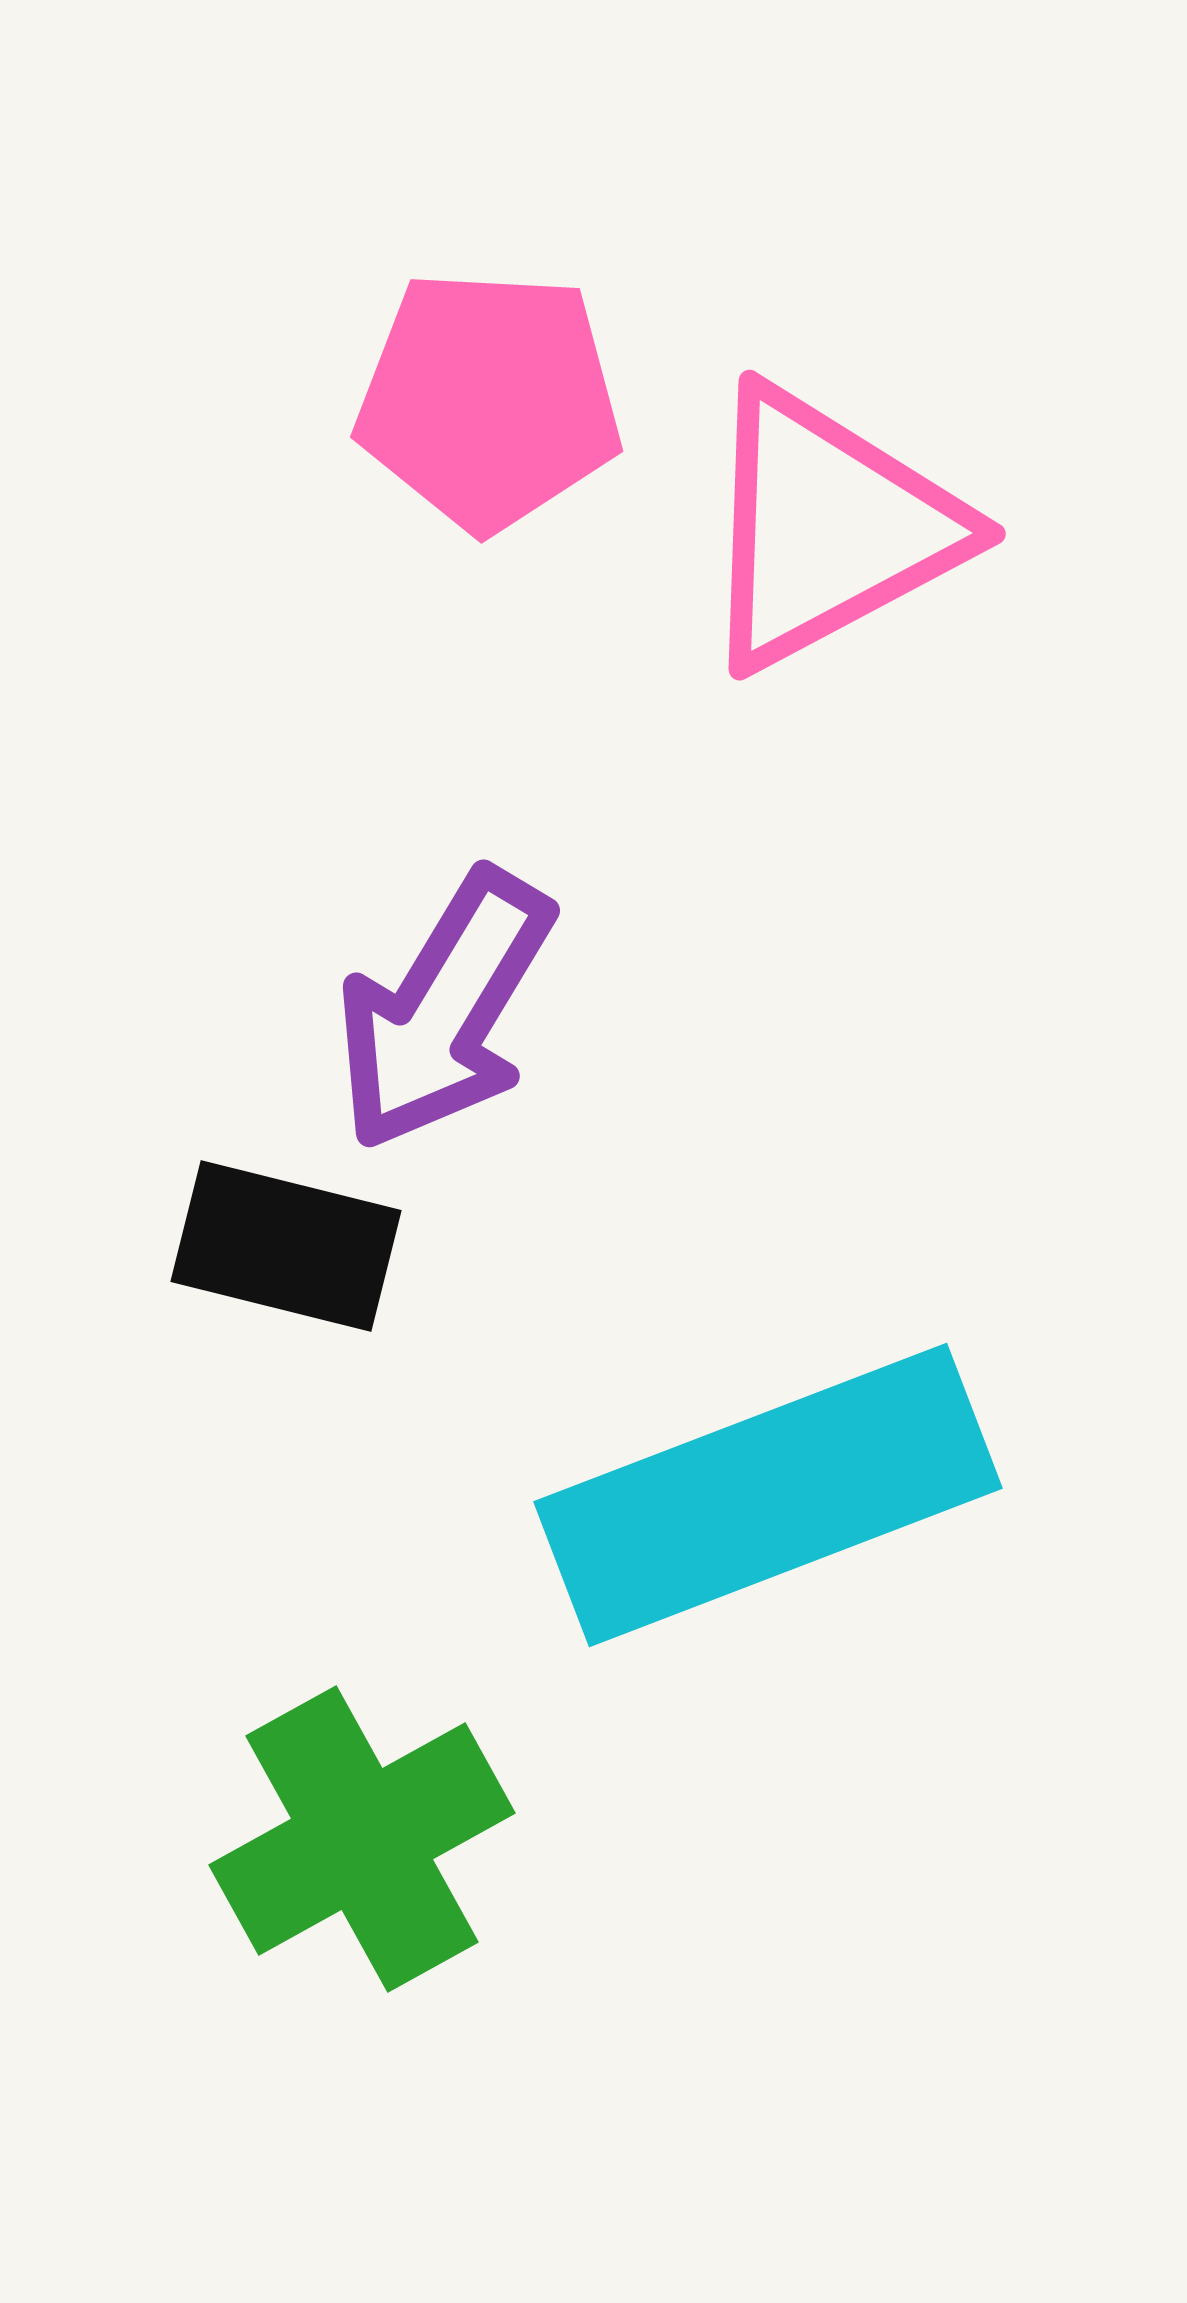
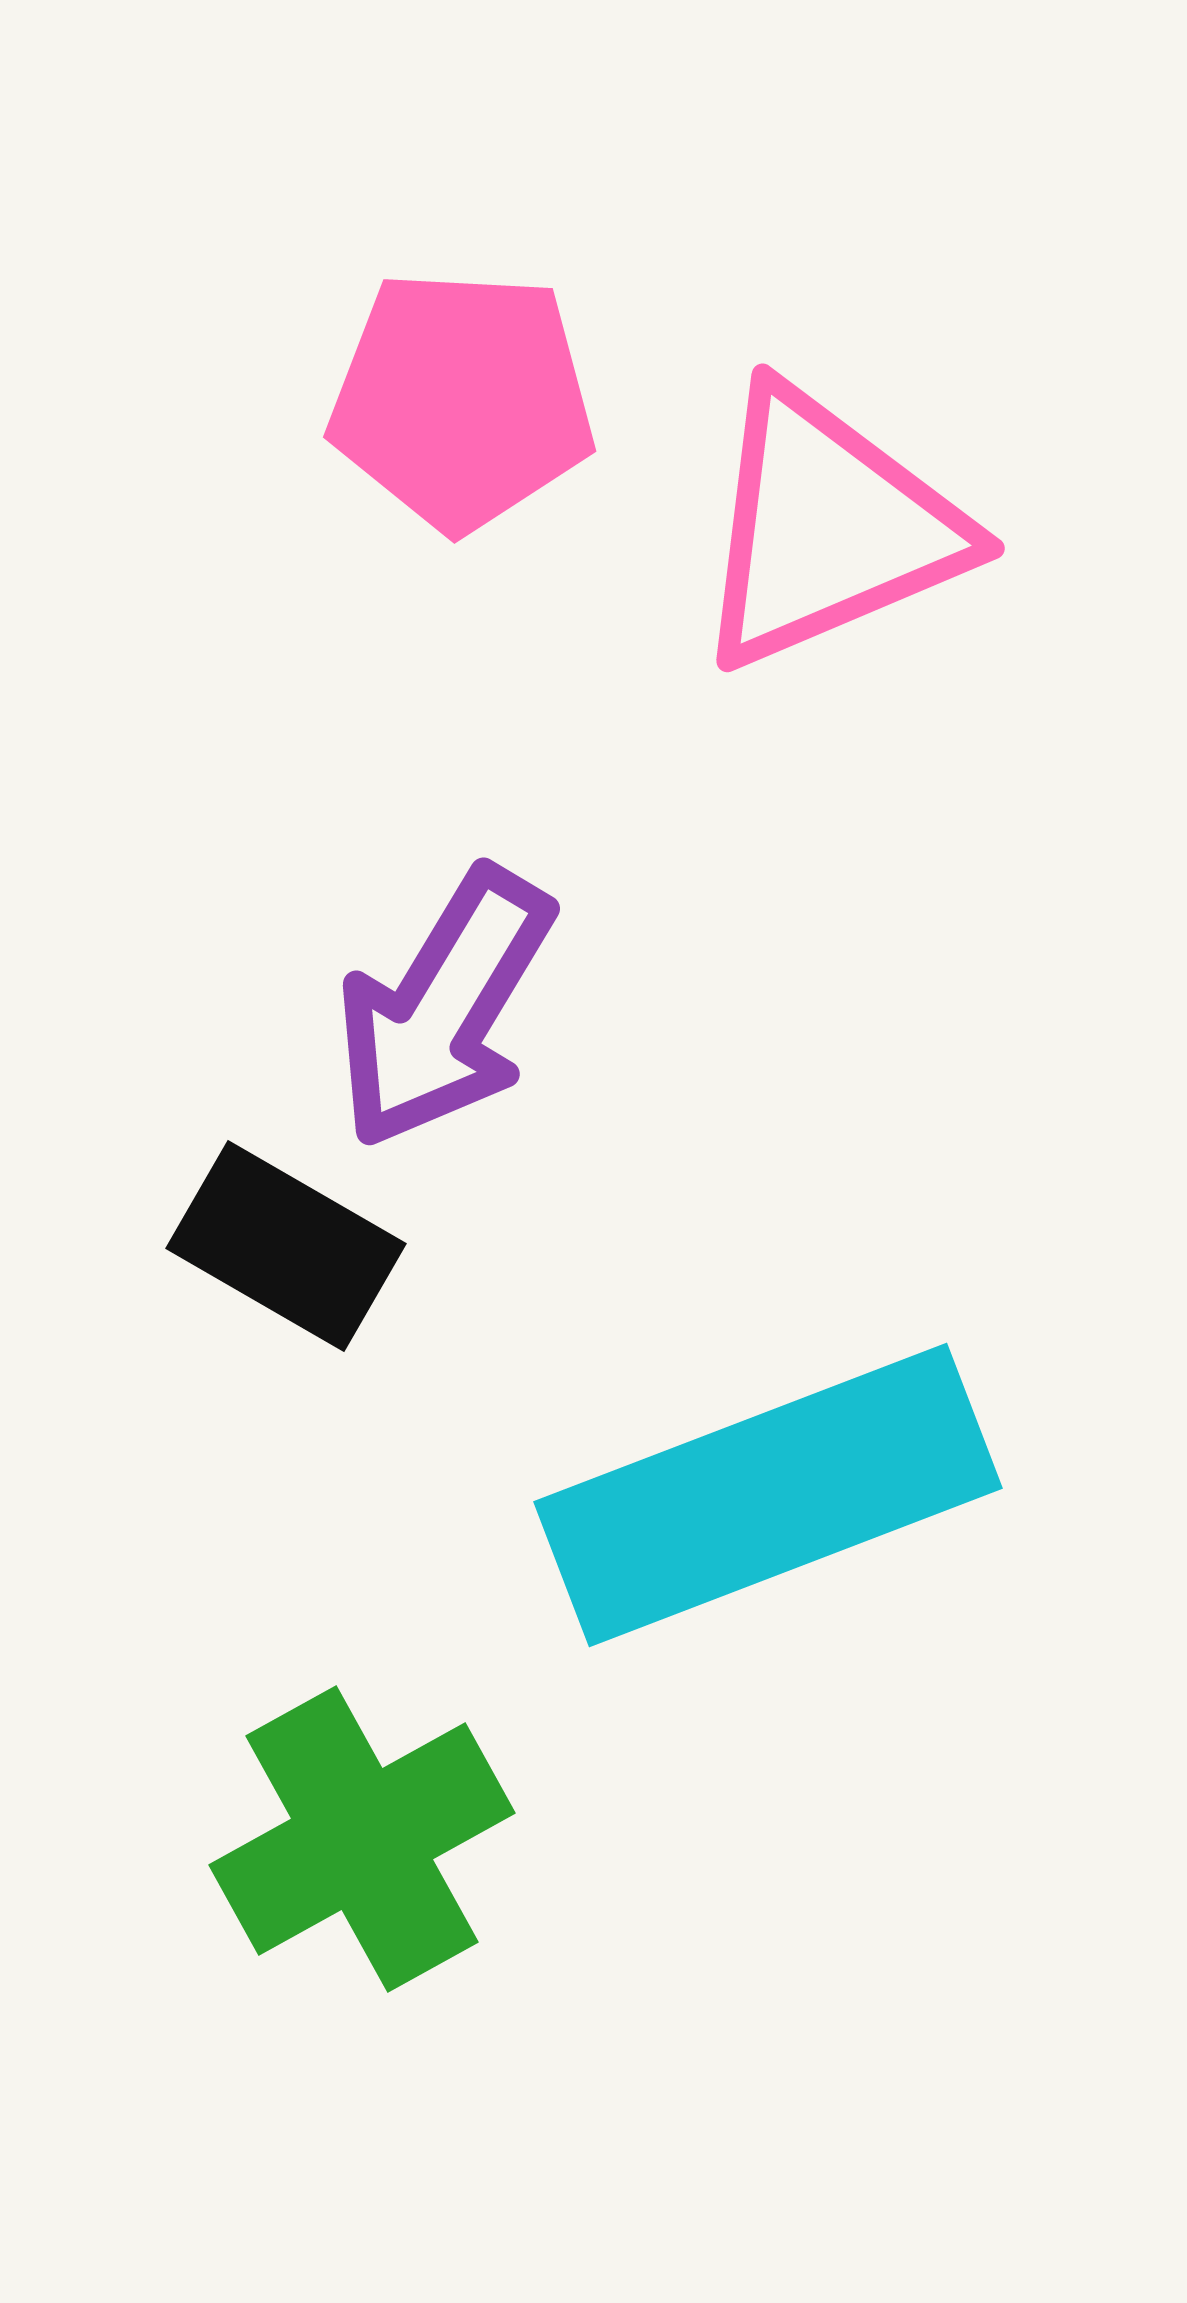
pink pentagon: moved 27 px left
pink triangle: rotated 5 degrees clockwise
purple arrow: moved 2 px up
black rectangle: rotated 16 degrees clockwise
